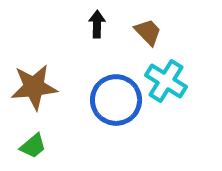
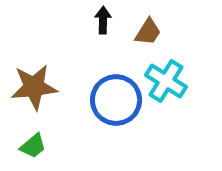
black arrow: moved 6 px right, 4 px up
brown trapezoid: rotated 76 degrees clockwise
